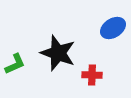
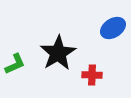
black star: rotated 21 degrees clockwise
